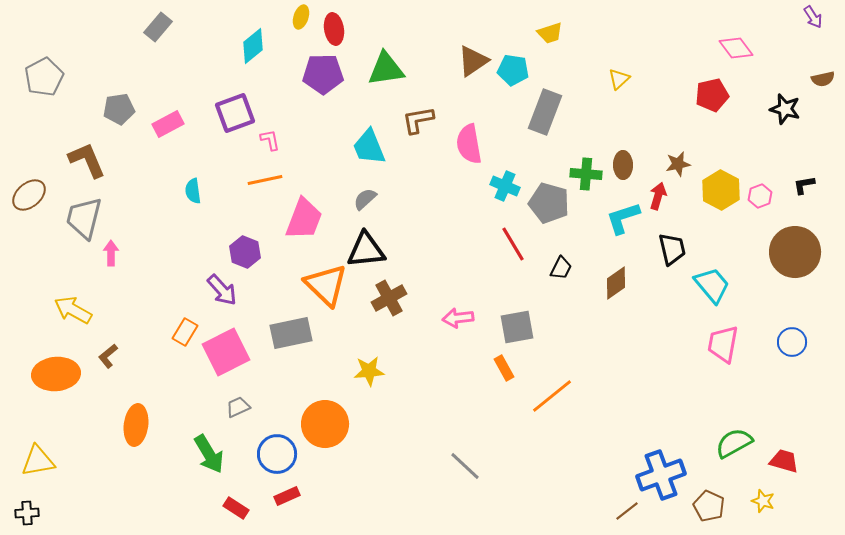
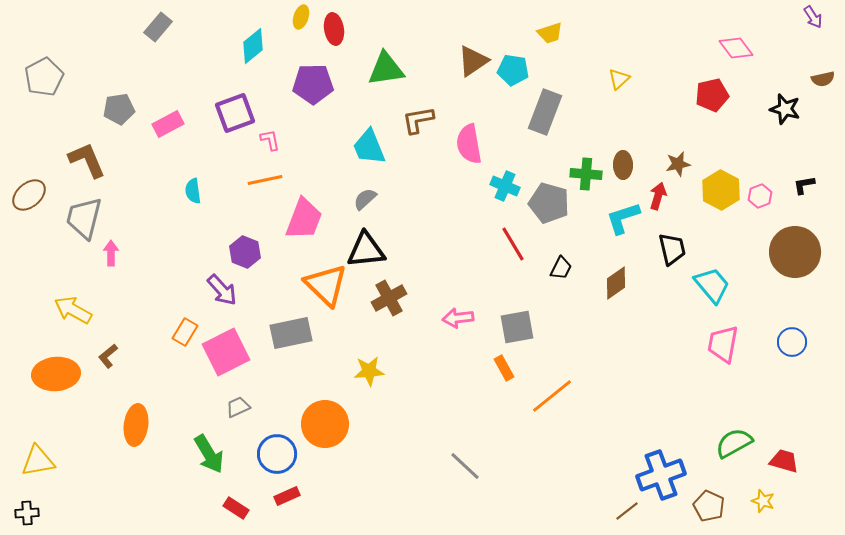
purple pentagon at (323, 74): moved 10 px left, 10 px down
